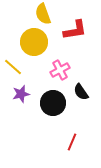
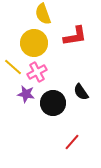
red L-shape: moved 6 px down
yellow circle: moved 1 px down
pink cross: moved 23 px left, 2 px down
purple star: moved 5 px right; rotated 24 degrees clockwise
red line: rotated 18 degrees clockwise
